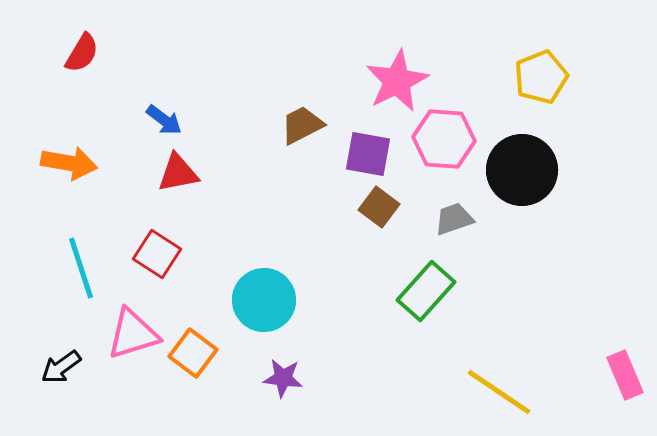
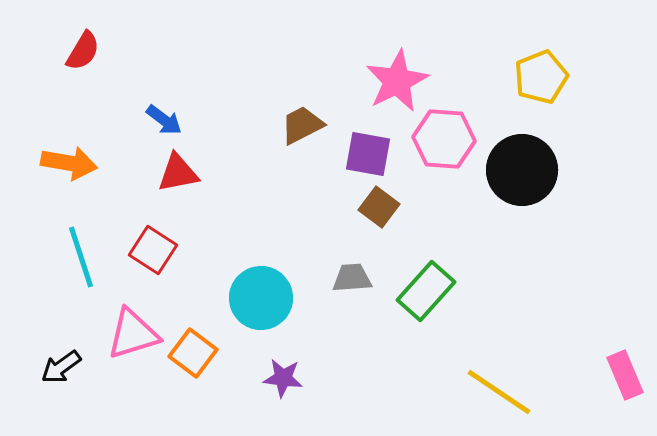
red semicircle: moved 1 px right, 2 px up
gray trapezoid: moved 102 px left, 59 px down; rotated 15 degrees clockwise
red square: moved 4 px left, 4 px up
cyan line: moved 11 px up
cyan circle: moved 3 px left, 2 px up
